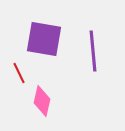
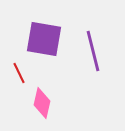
purple line: rotated 9 degrees counterclockwise
pink diamond: moved 2 px down
